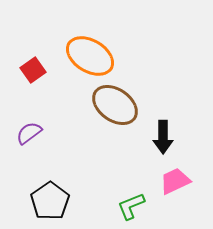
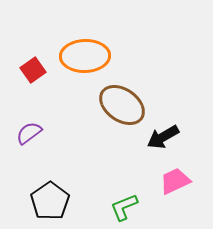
orange ellipse: moved 5 px left; rotated 33 degrees counterclockwise
brown ellipse: moved 7 px right
black arrow: rotated 60 degrees clockwise
green L-shape: moved 7 px left, 1 px down
